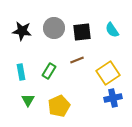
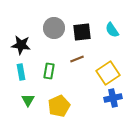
black star: moved 1 px left, 14 px down
brown line: moved 1 px up
green rectangle: rotated 21 degrees counterclockwise
